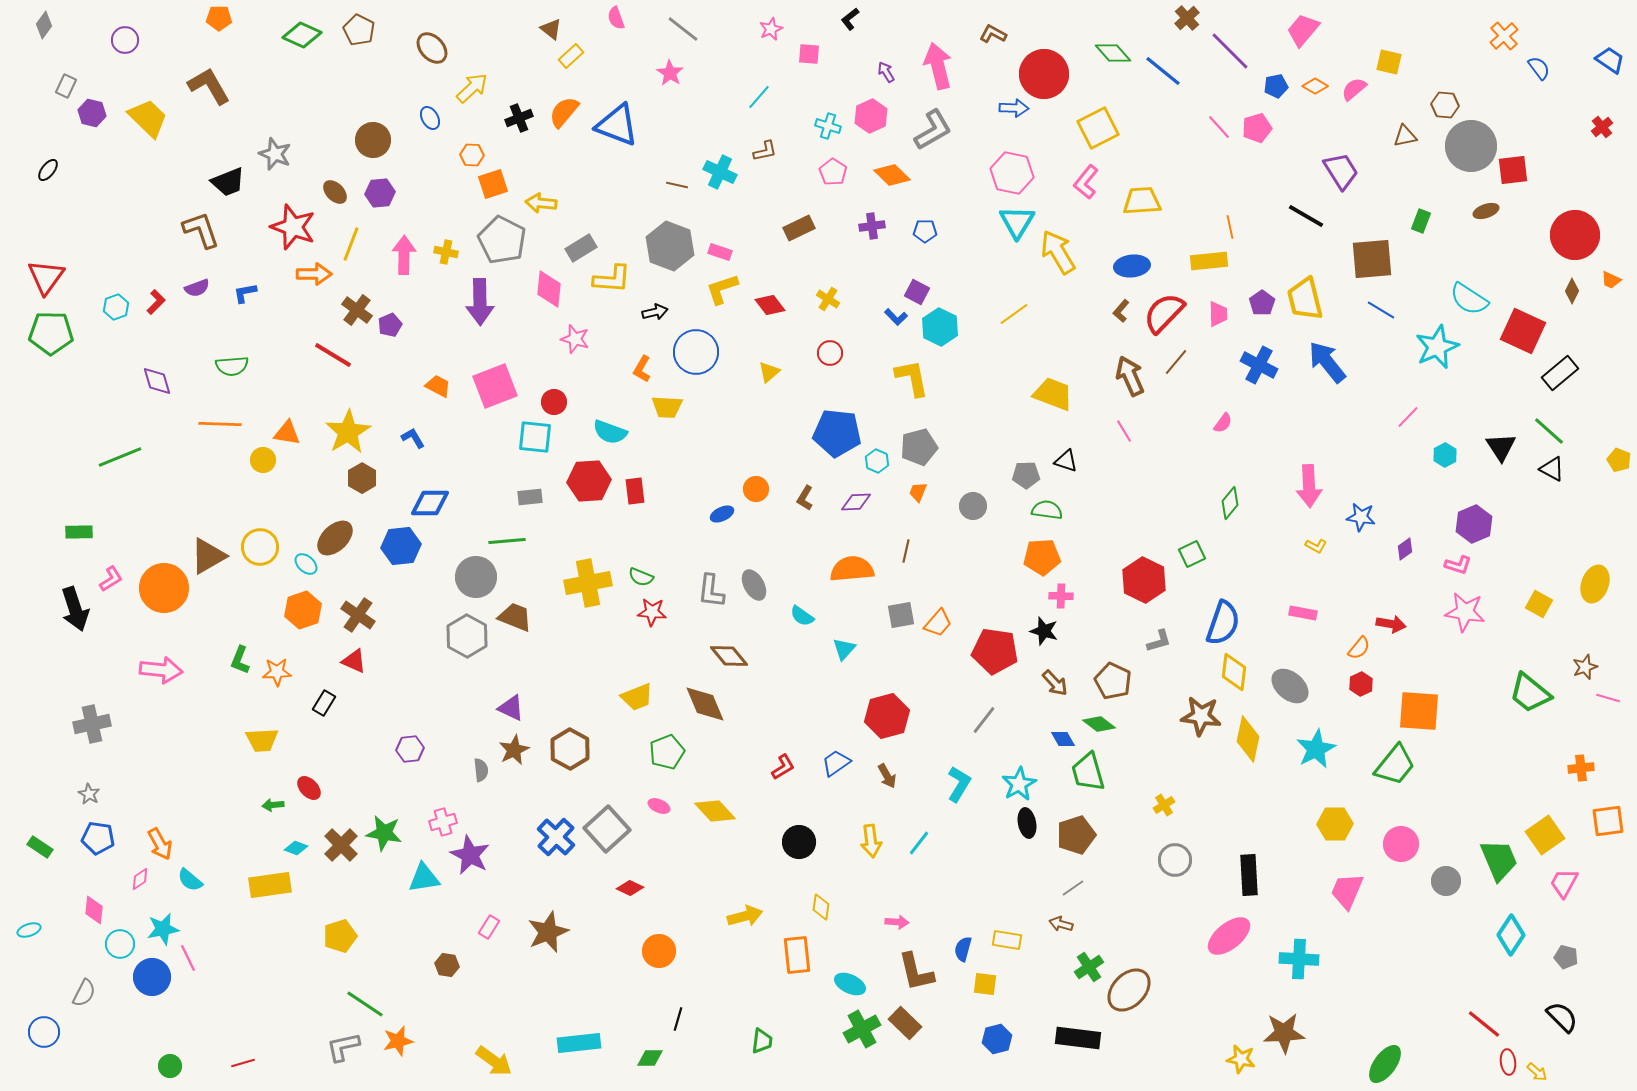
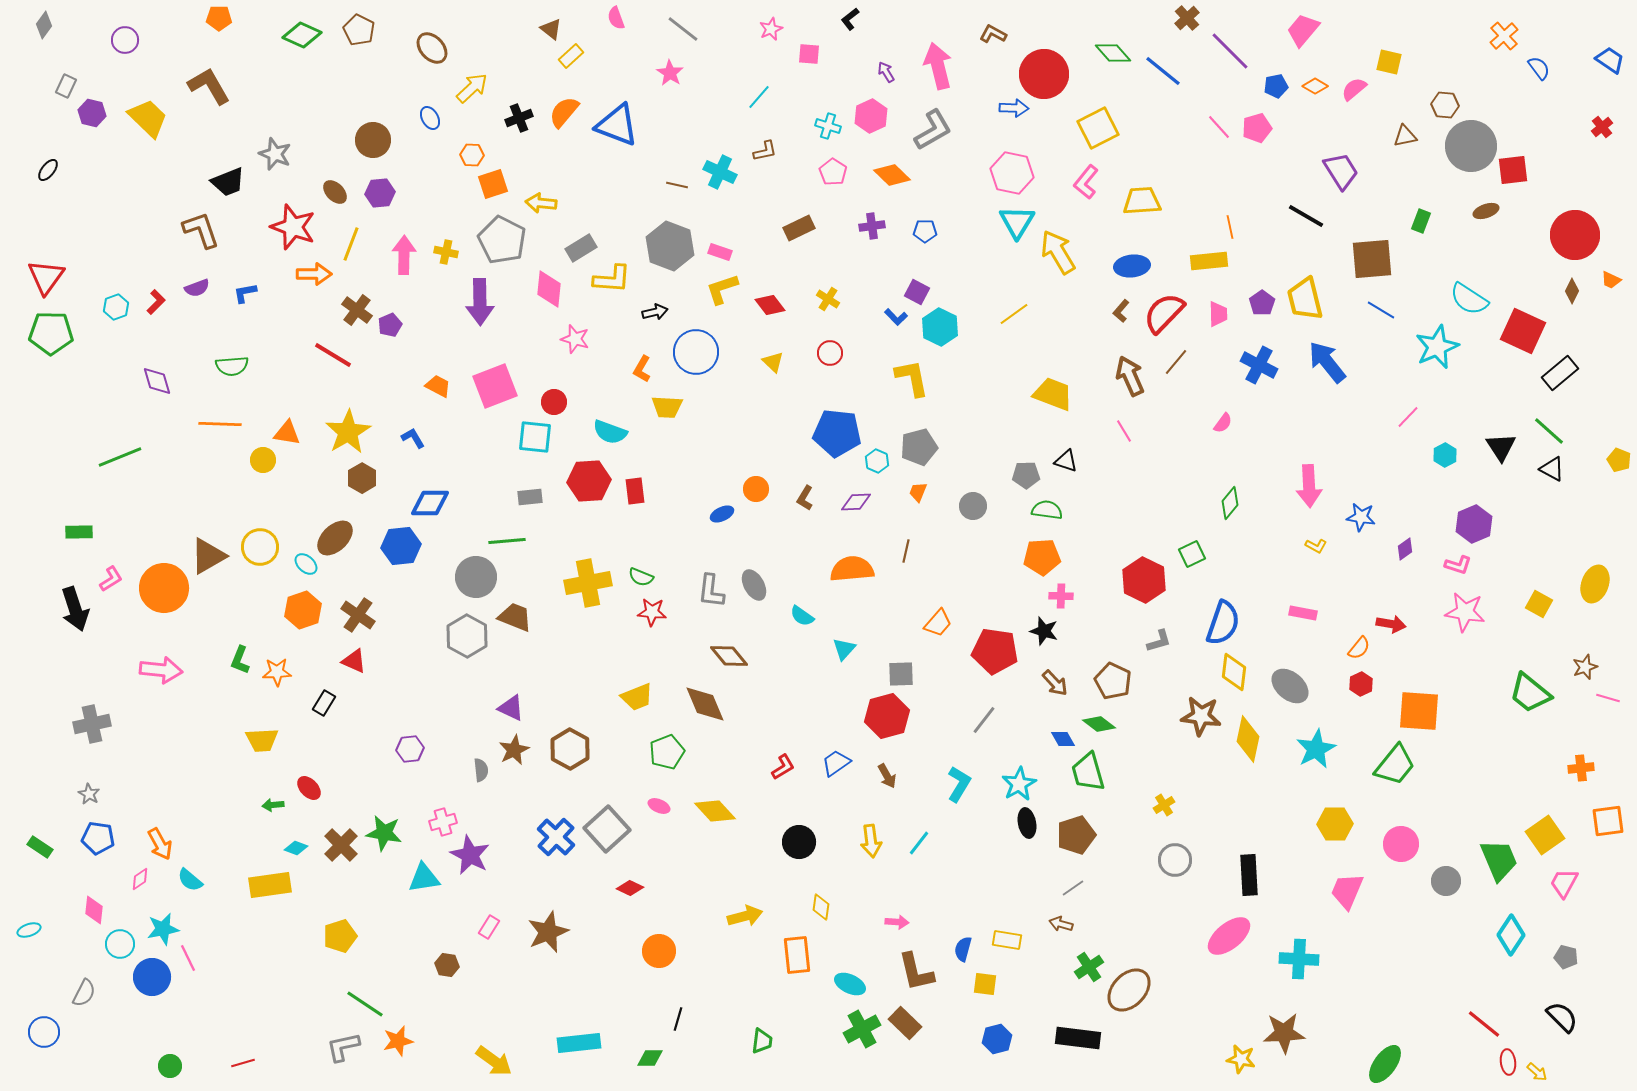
yellow triangle at (769, 372): moved 4 px right, 10 px up; rotated 35 degrees counterclockwise
gray square at (901, 615): moved 59 px down; rotated 8 degrees clockwise
